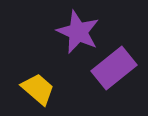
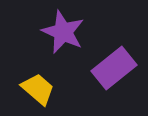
purple star: moved 15 px left
